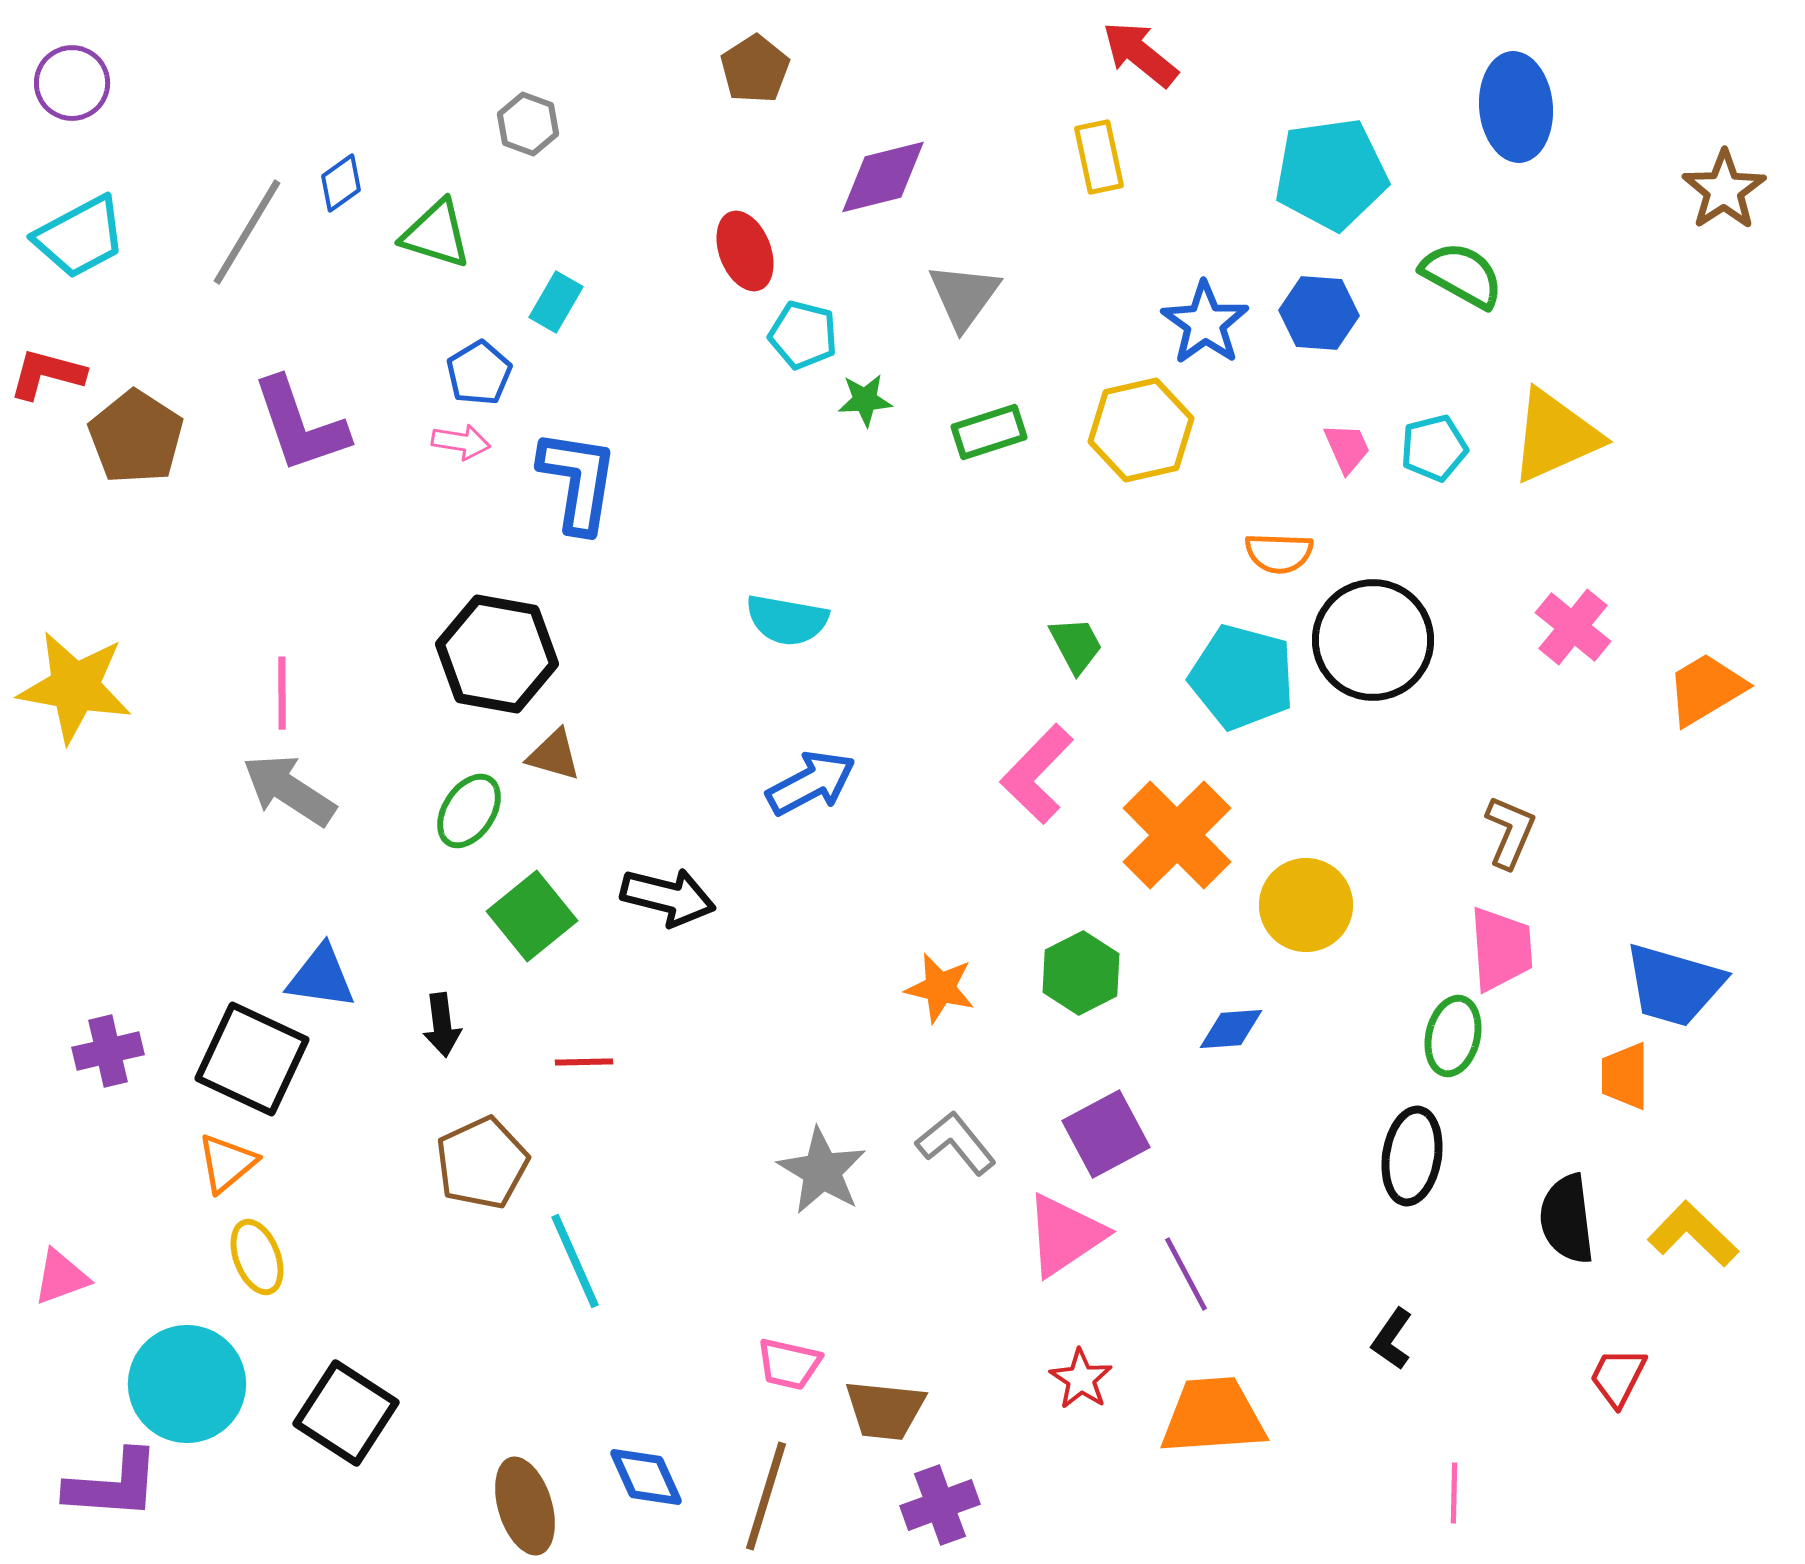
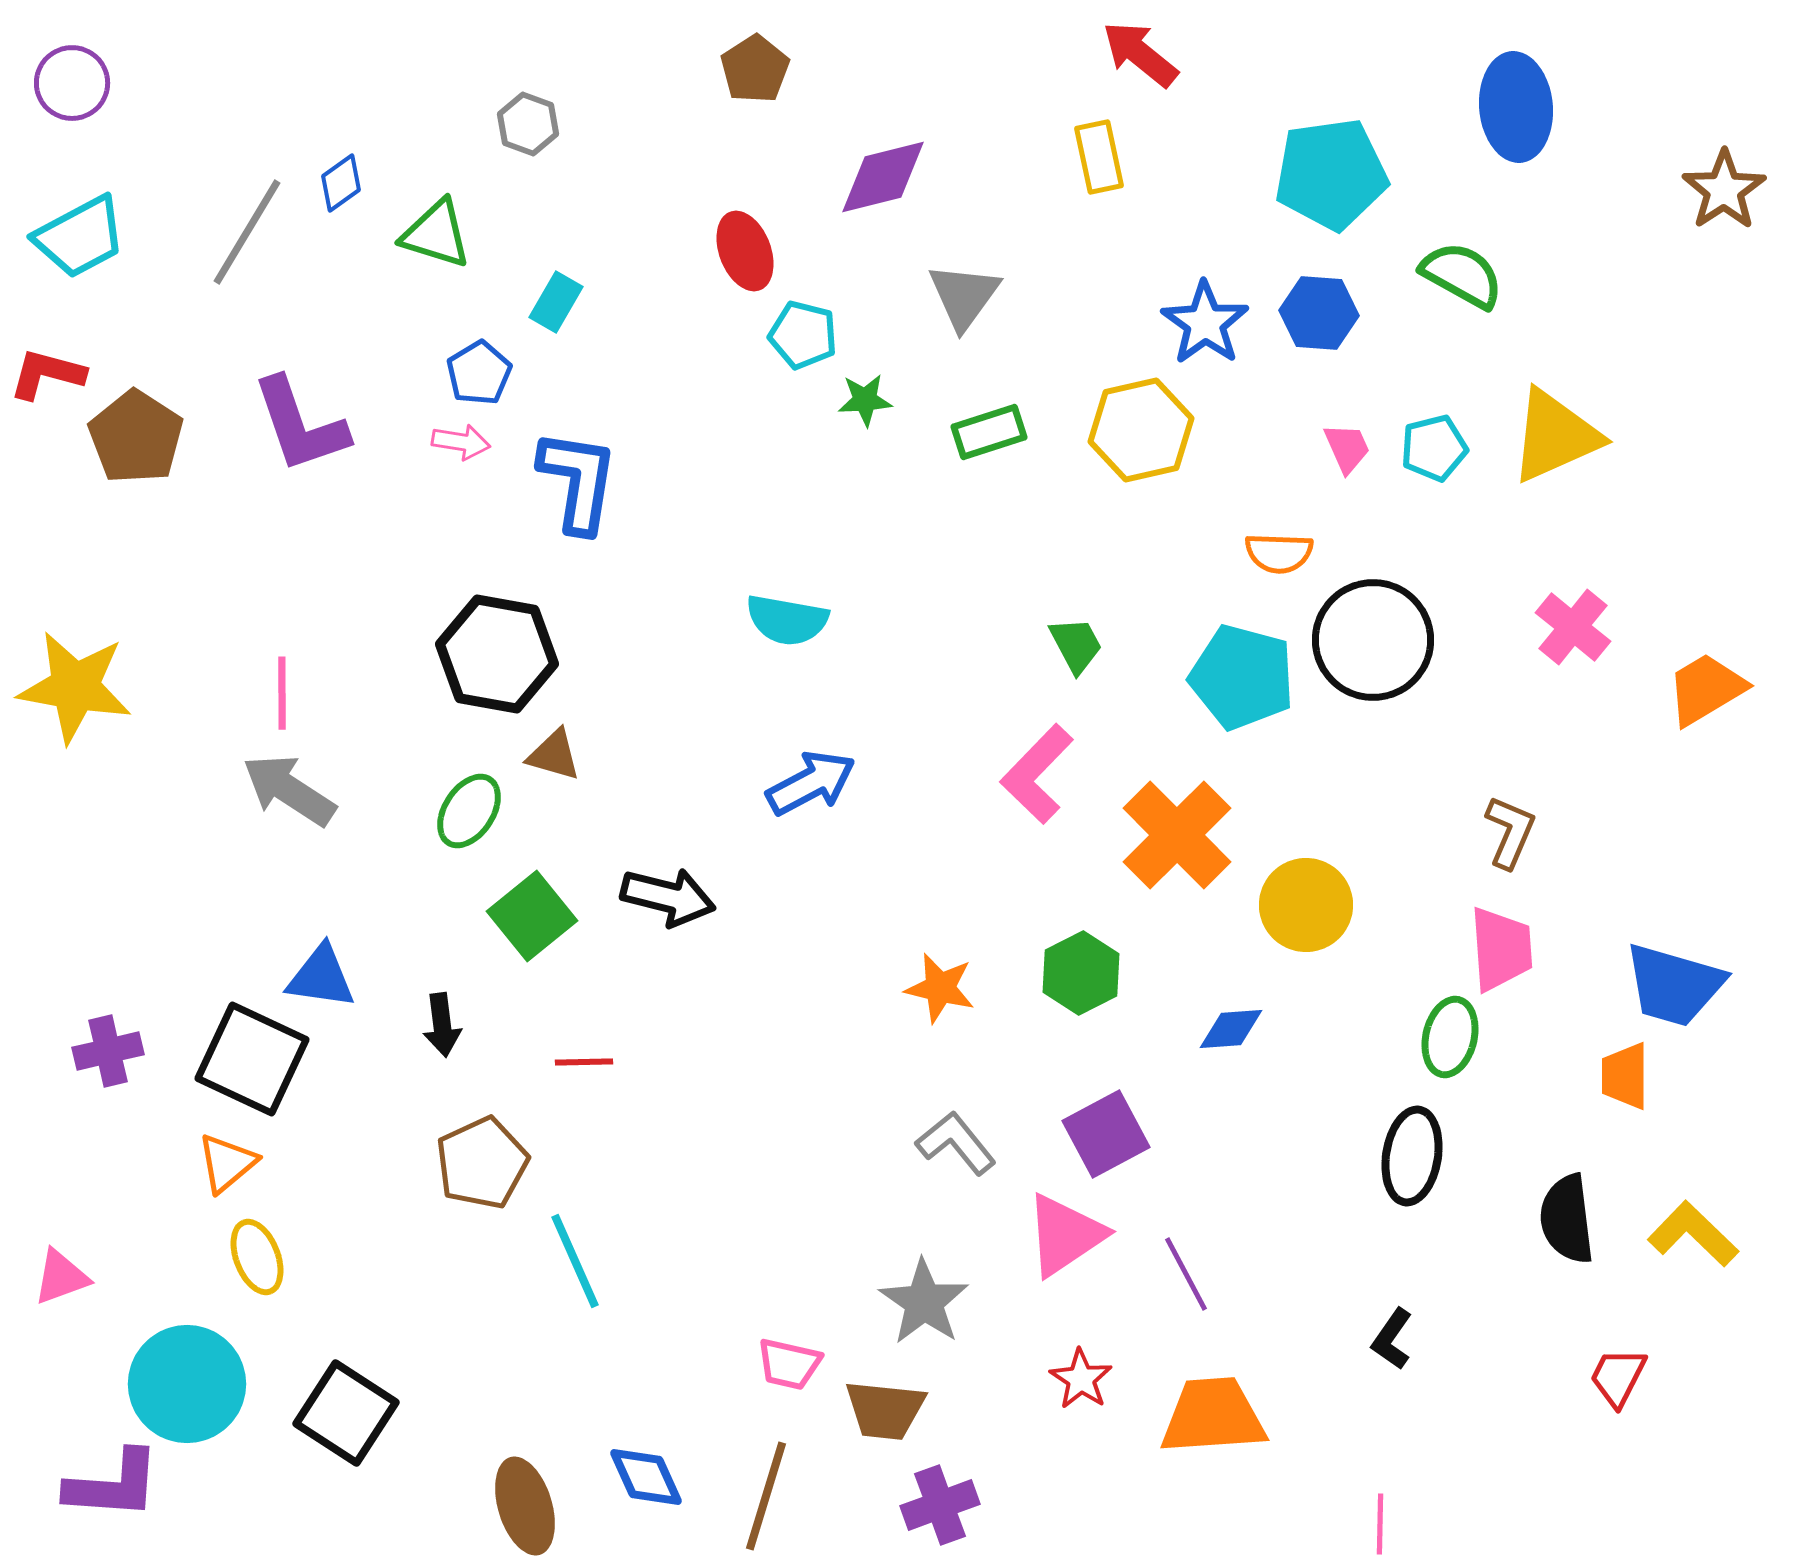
green ellipse at (1453, 1036): moved 3 px left, 1 px down
gray star at (822, 1171): moved 102 px right, 131 px down; rotated 4 degrees clockwise
pink line at (1454, 1493): moved 74 px left, 31 px down
